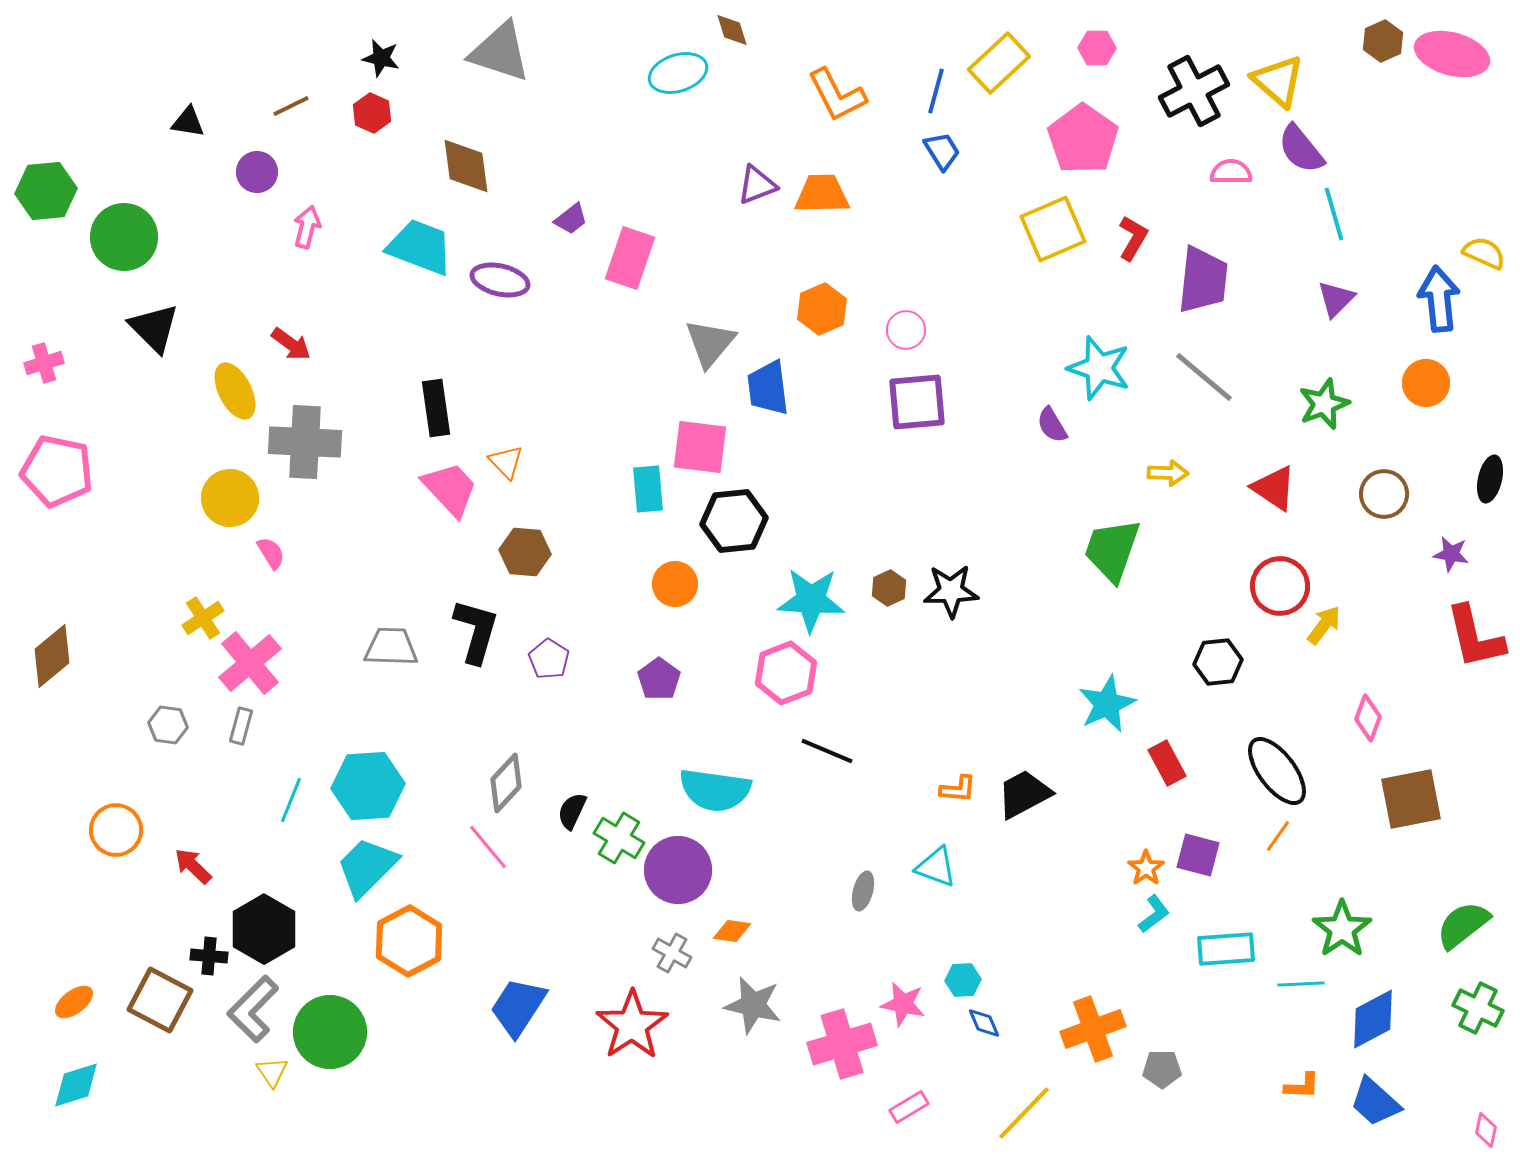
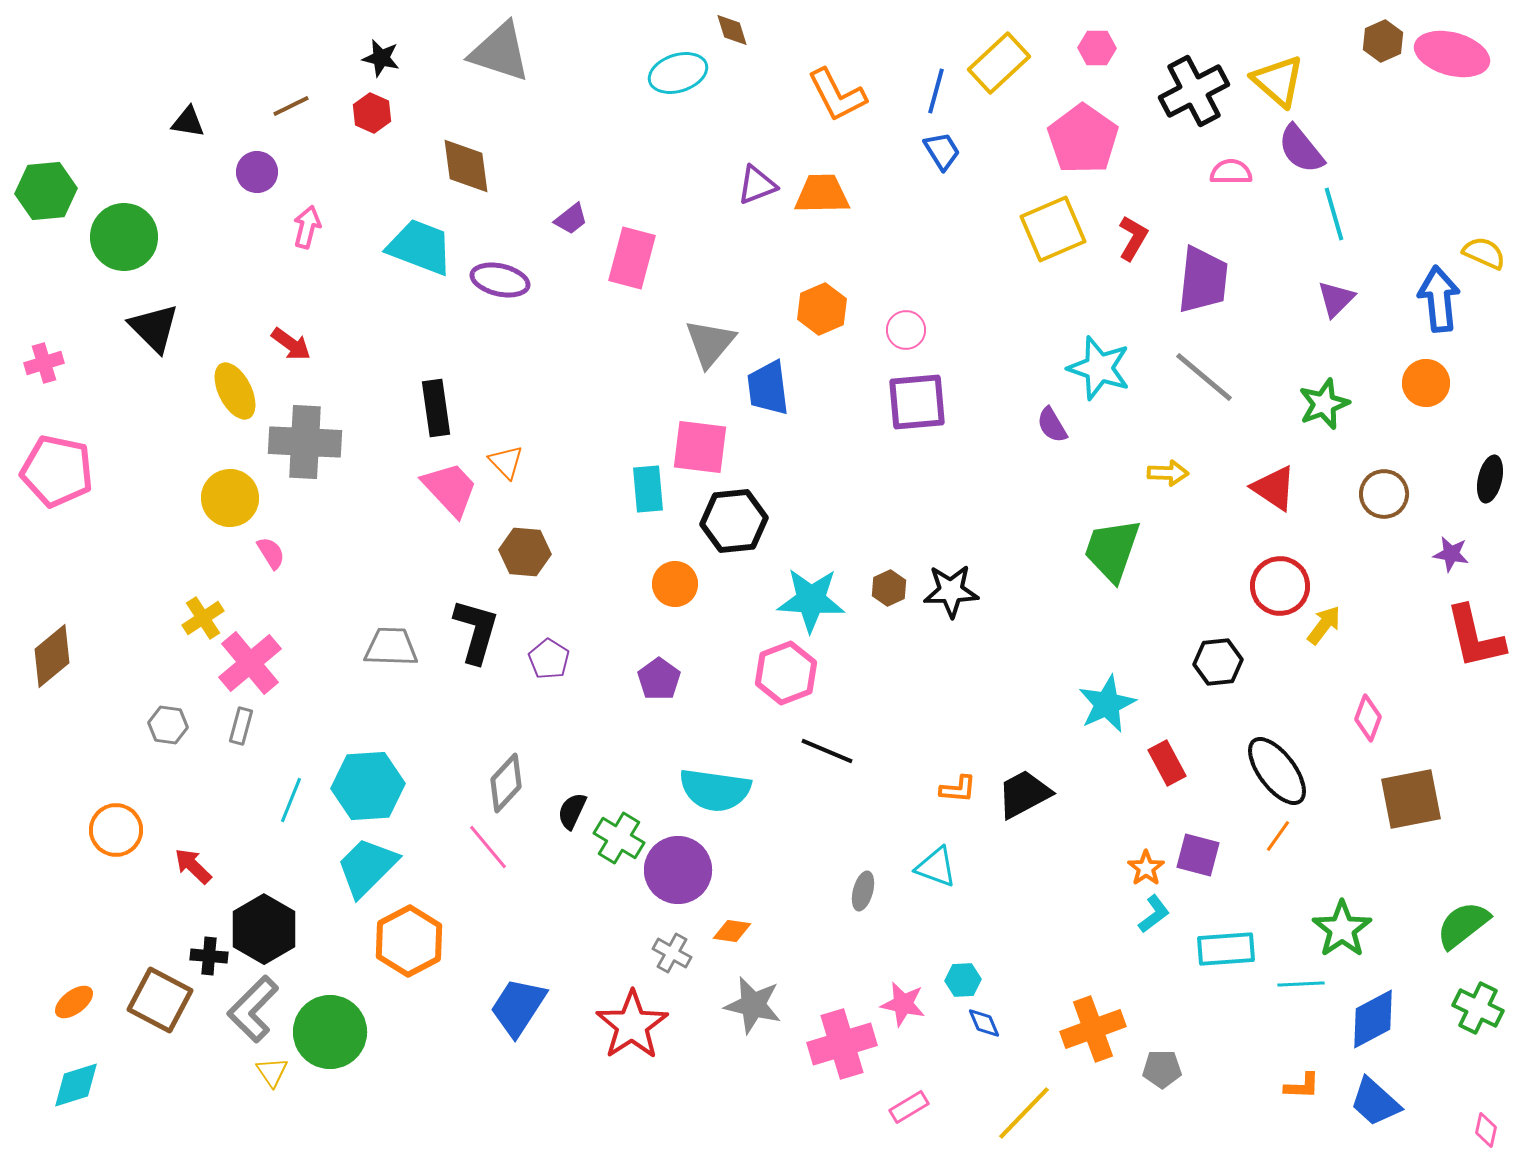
pink rectangle at (630, 258): moved 2 px right; rotated 4 degrees counterclockwise
